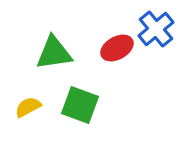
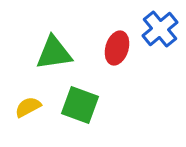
blue cross: moved 4 px right
red ellipse: rotated 44 degrees counterclockwise
